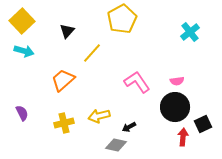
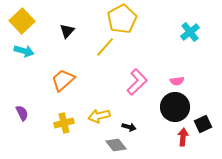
yellow line: moved 13 px right, 6 px up
pink L-shape: rotated 80 degrees clockwise
black arrow: rotated 136 degrees counterclockwise
gray diamond: rotated 40 degrees clockwise
